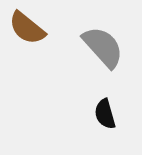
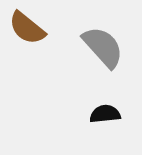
black semicircle: rotated 100 degrees clockwise
